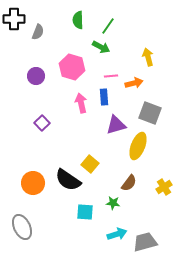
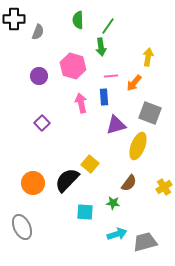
green arrow: rotated 54 degrees clockwise
yellow arrow: rotated 24 degrees clockwise
pink hexagon: moved 1 px right, 1 px up
purple circle: moved 3 px right
orange arrow: rotated 144 degrees clockwise
black semicircle: moved 1 px left; rotated 100 degrees clockwise
